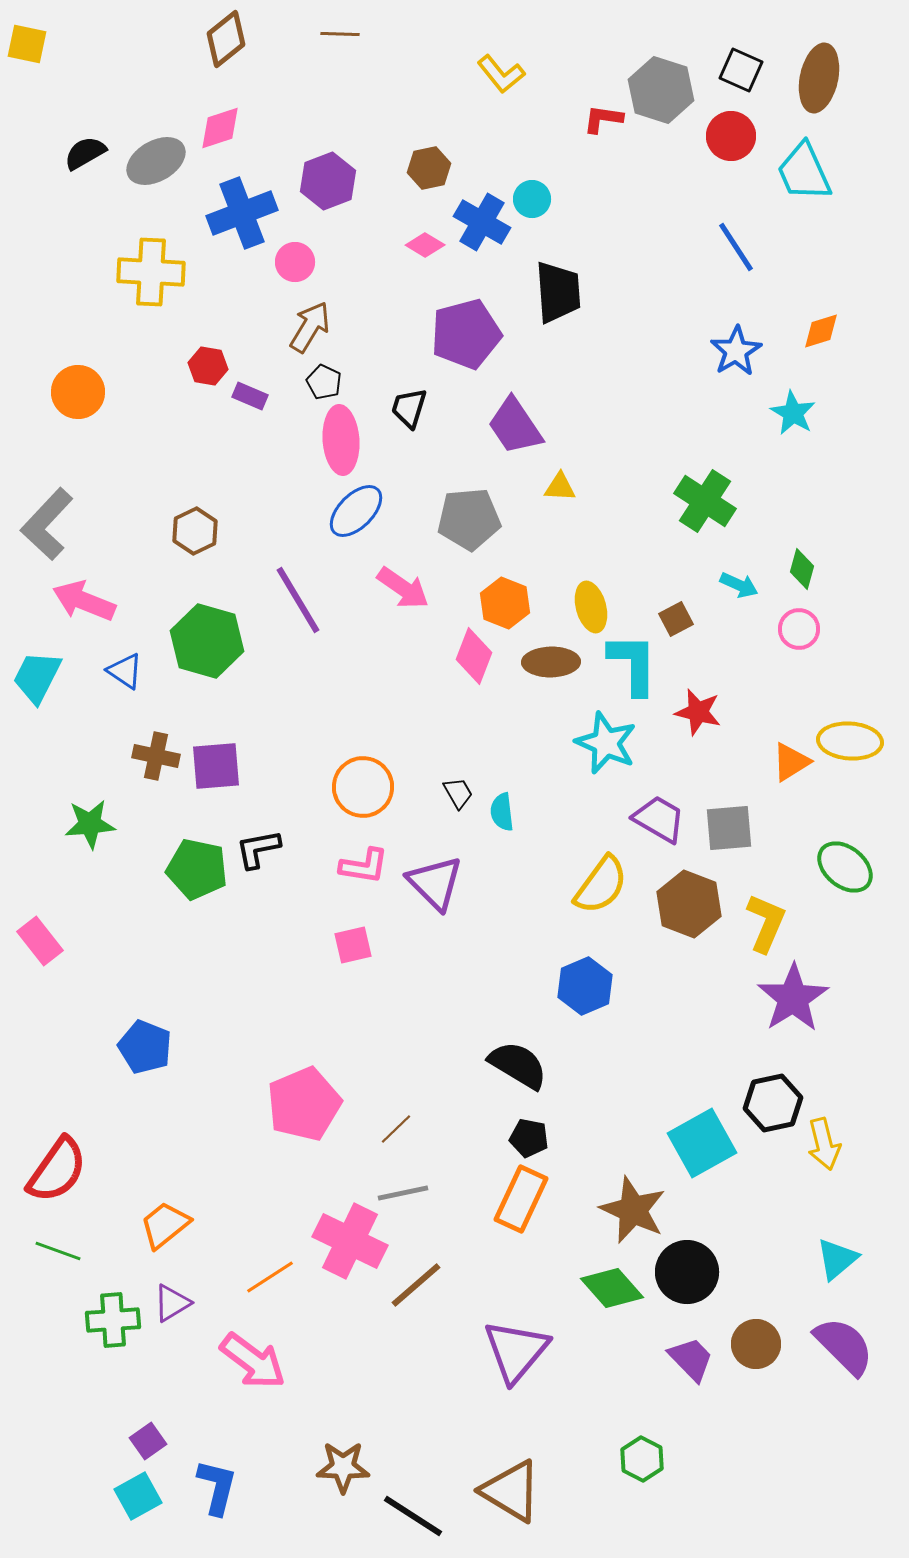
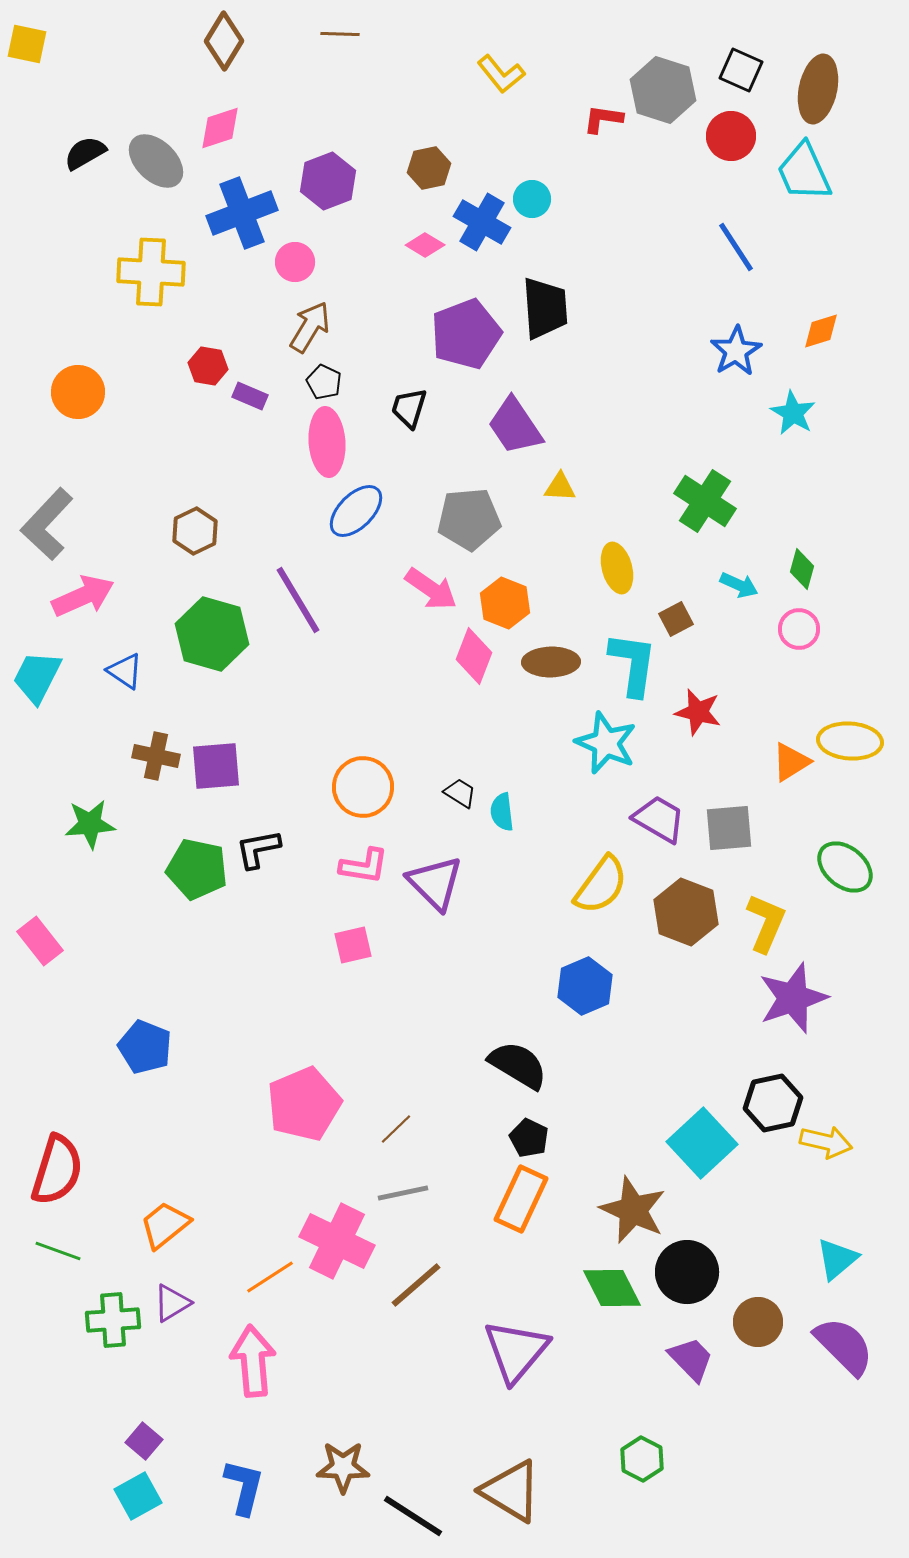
brown diamond at (226, 39): moved 2 px left, 2 px down; rotated 20 degrees counterclockwise
brown ellipse at (819, 78): moved 1 px left, 11 px down
gray hexagon at (661, 90): moved 2 px right
gray ellipse at (156, 161): rotated 74 degrees clockwise
black trapezoid at (558, 292): moved 13 px left, 16 px down
purple pentagon at (466, 334): rotated 6 degrees counterclockwise
pink ellipse at (341, 440): moved 14 px left, 2 px down
pink arrow at (403, 588): moved 28 px right, 1 px down
pink arrow at (84, 601): moved 1 px left, 5 px up; rotated 134 degrees clockwise
yellow ellipse at (591, 607): moved 26 px right, 39 px up
green hexagon at (207, 641): moved 5 px right, 7 px up
cyan L-shape at (633, 664): rotated 8 degrees clockwise
black trapezoid at (458, 793): moved 2 px right; rotated 28 degrees counterclockwise
brown hexagon at (689, 904): moved 3 px left, 8 px down
purple star at (793, 998): rotated 14 degrees clockwise
black pentagon at (529, 1138): rotated 15 degrees clockwise
cyan square at (702, 1143): rotated 14 degrees counterclockwise
yellow arrow at (824, 1144): moved 2 px right, 2 px up; rotated 63 degrees counterclockwise
red semicircle at (57, 1170): rotated 18 degrees counterclockwise
pink cross at (350, 1241): moved 13 px left
green diamond at (612, 1288): rotated 14 degrees clockwise
brown circle at (756, 1344): moved 2 px right, 22 px up
pink arrow at (253, 1361): rotated 132 degrees counterclockwise
purple square at (148, 1441): moved 4 px left; rotated 15 degrees counterclockwise
blue L-shape at (217, 1487): moved 27 px right
